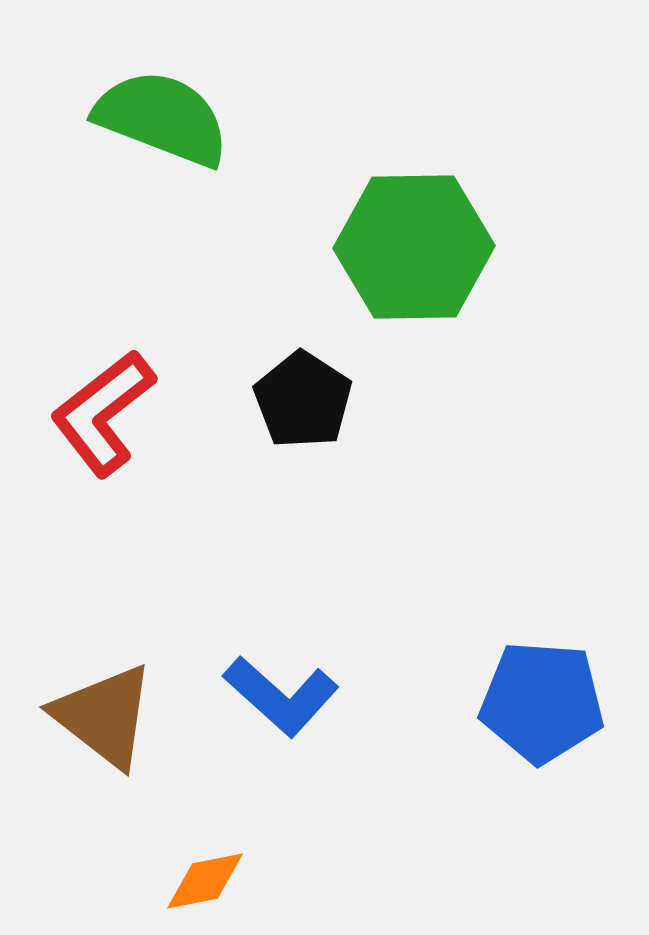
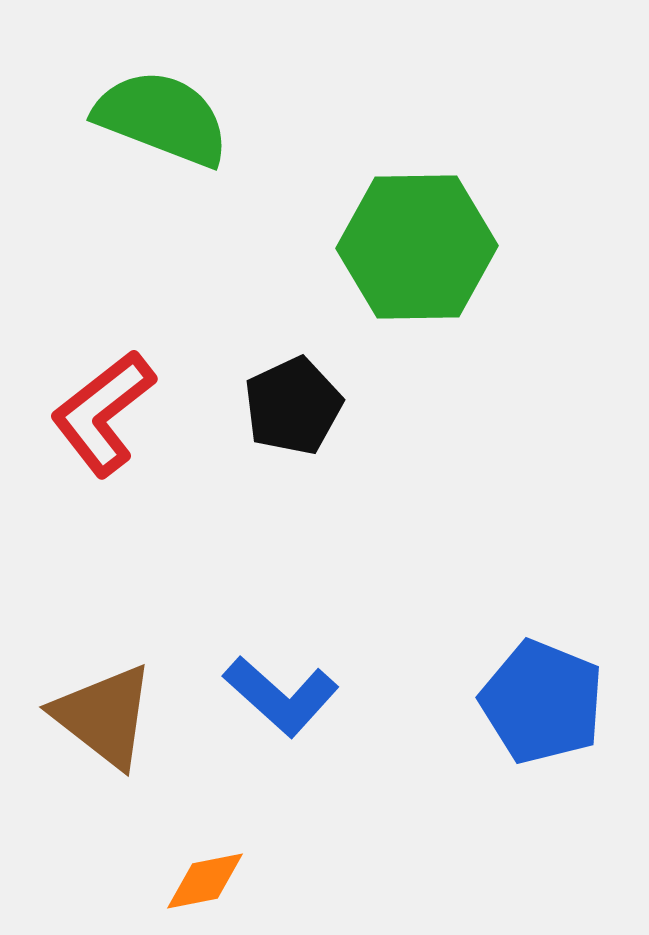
green hexagon: moved 3 px right
black pentagon: moved 10 px left, 6 px down; rotated 14 degrees clockwise
blue pentagon: rotated 18 degrees clockwise
